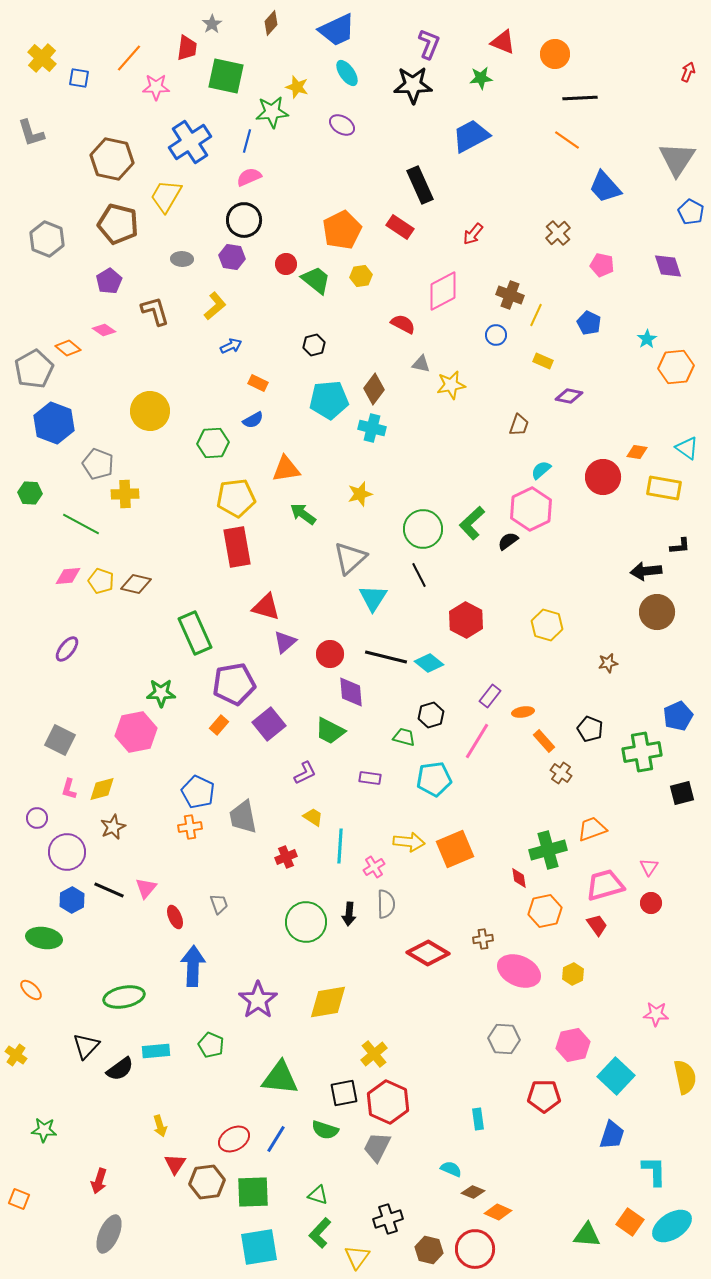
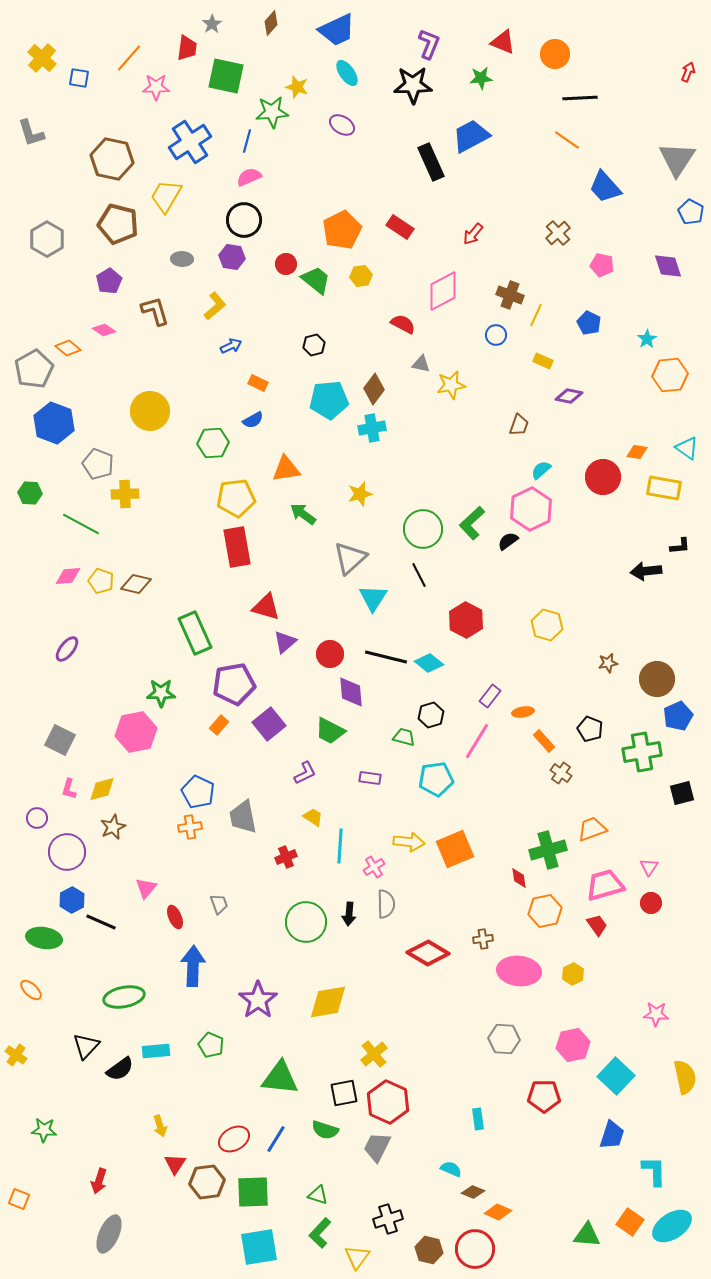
black rectangle at (420, 185): moved 11 px right, 23 px up
gray hexagon at (47, 239): rotated 8 degrees clockwise
orange hexagon at (676, 367): moved 6 px left, 8 px down
cyan cross at (372, 428): rotated 24 degrees counterclockwise
brown circle at (657, 612): moved 67 px down
cyan pentagon at (434, 779): moved 2 px right
black line at (109, 890): moved 8 px left, 32 px down
pink ellipse at (519, 971): rotated 18 degrees counterclockwise
